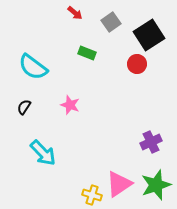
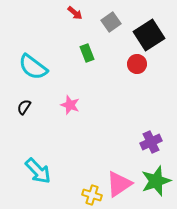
green rectangle: rotated 48 degrees clockwise
cyan arrow: moved 5 px left, 18 px down
green star: moved 4 px up
